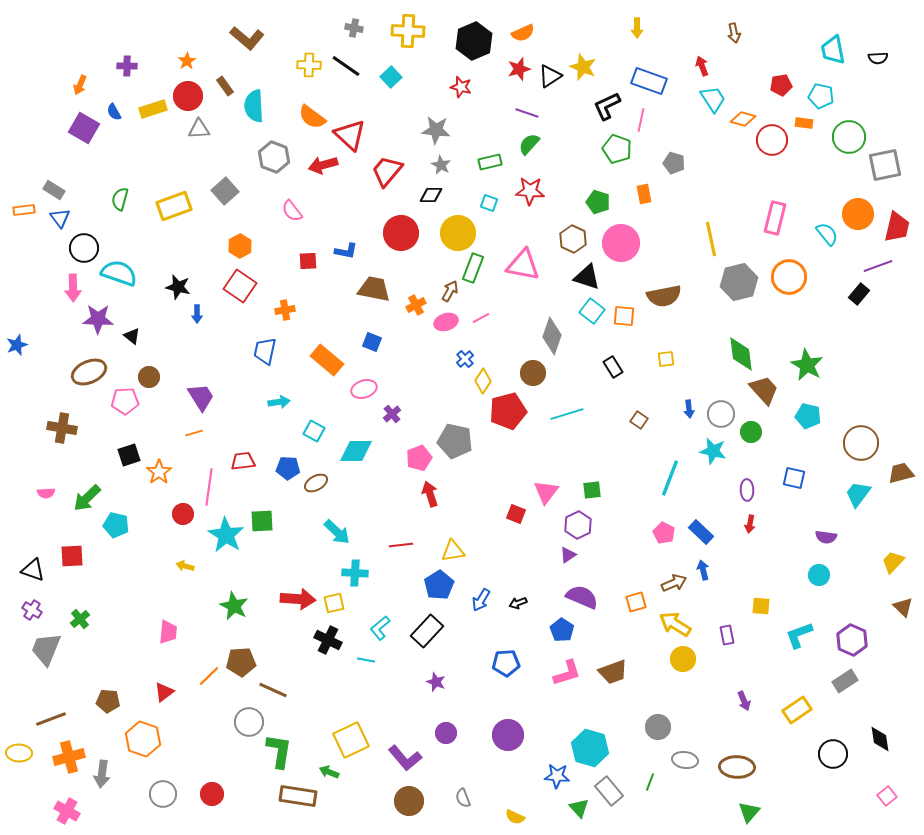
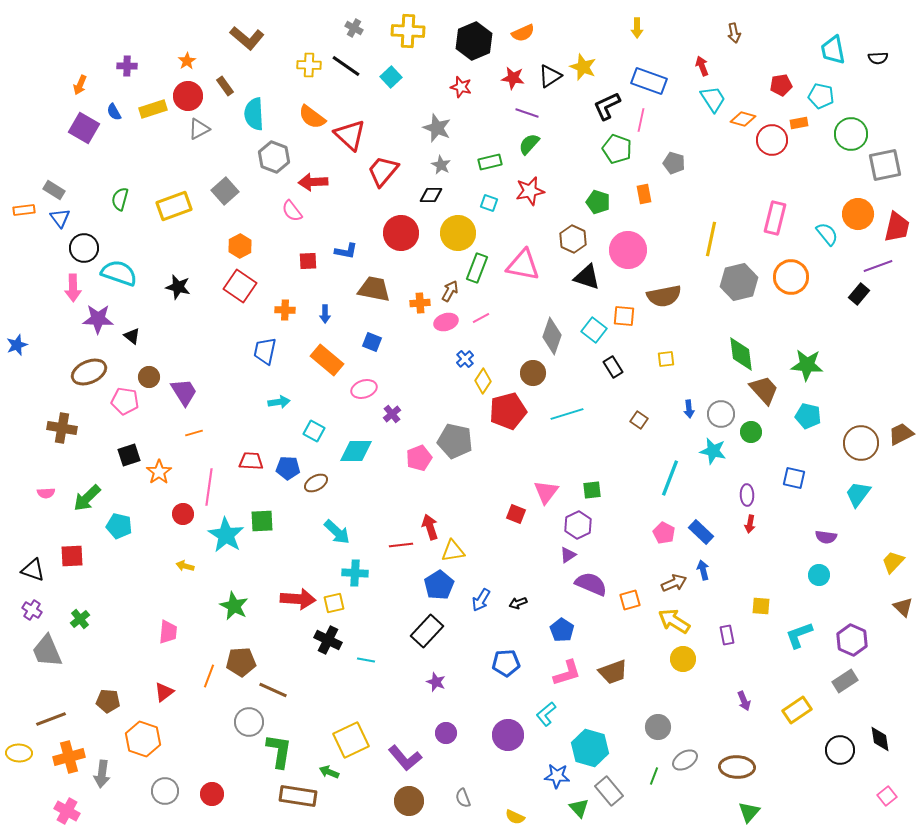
gray cross at (354, 28): rotated 18 degrees clockwise
red star at (519, 69): moved 6 px left, 9 px down; rotated 25 degrees clockwise
cyan semicircle at (254, 106): moved 8 px down
orange rectangle at (804, 123): moved 5 px left; rotated 18 degrees counterclockwise
gray triangle at (199, 129): rotated 25 degrees counterclockwise
gray star at (436, 130): moved 1 px right, 2 px up; rotated 16 degrees clockwise
green circle at (849, 137): moved 2 px right, 3 px up
red arrow at (323, 165): moved 10 px left, 17 px down; rotated 12 degrees clockwise
red trapezoid at (387, 171): moved 4 px left
red star at (530, 191): rotated 16 degrees counterclockwise
yellow line at (711, 239): rotated 24 degrees clockwise
pink circle at (621, 243): moved 7 px right, 7 px down
green rectangle at (473, 268): moved 4 px right
orange circle at (789, 277): moved 2 px right
orange cross at (416, 305): moved 4 px right, 2 px up; rotated 24 degrees clockwise
orange cross at (285, 310): rotated 12 degrees clockwise
cyan square at (592, 311): moved 2 px right, 19 px down
blue arrow at (197, 314): moved 128 px right
green star at (807, 365): rotated 24 degrees counterclockwise
purple trapezoid at (201, 397): moved 17 px left, 5 px up
pink pentagon at (125, 401): rotated 12 degrees clockwise
red trapezoid at (243, 461): moved 8 px right; rotated 10 degrees clockwise
brown trapezoid at (901, 473): moved 39 px up; rotated 12 degrees counterclockwise
purple ellipse at (747, 490): moved 5 px down
red arrow at (430, 494): moved 33 px down
cyan pentagon at (116, 525): moved 3 px right, 1 px down
purple semicircle at (582, 597): moved 9 px right, 13 px up
orange square at (636, 602): moved 6 px left, 2 px up
yellow arrow at (675, 624): moved 1 px left, 3 px up
cyan L-shape at (380, 628): moved 166 px right, 86 px down
gray trapezoid at (46, 649): moved 1 px right, 2 px down; rotated 45 degrees counterclockwise
orange line at (209, 676): rotated 25 degrees counterclockwise
black circle at (833, 754): moved 7 px right, 4 px up
gray ellipse at (685, 760): rotated 40 degrees counterclockwise
green line at (650, 782): moved 4 px right, 6 px up
gray circle at (163, 794): moved 2 px right, 3 px up
